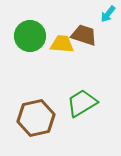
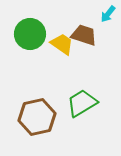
green circle: moved 2 px up
yellow trapezoid: rotated 30 degrees clockwise
brown hexagon: moved 1 px right, 1 px up
